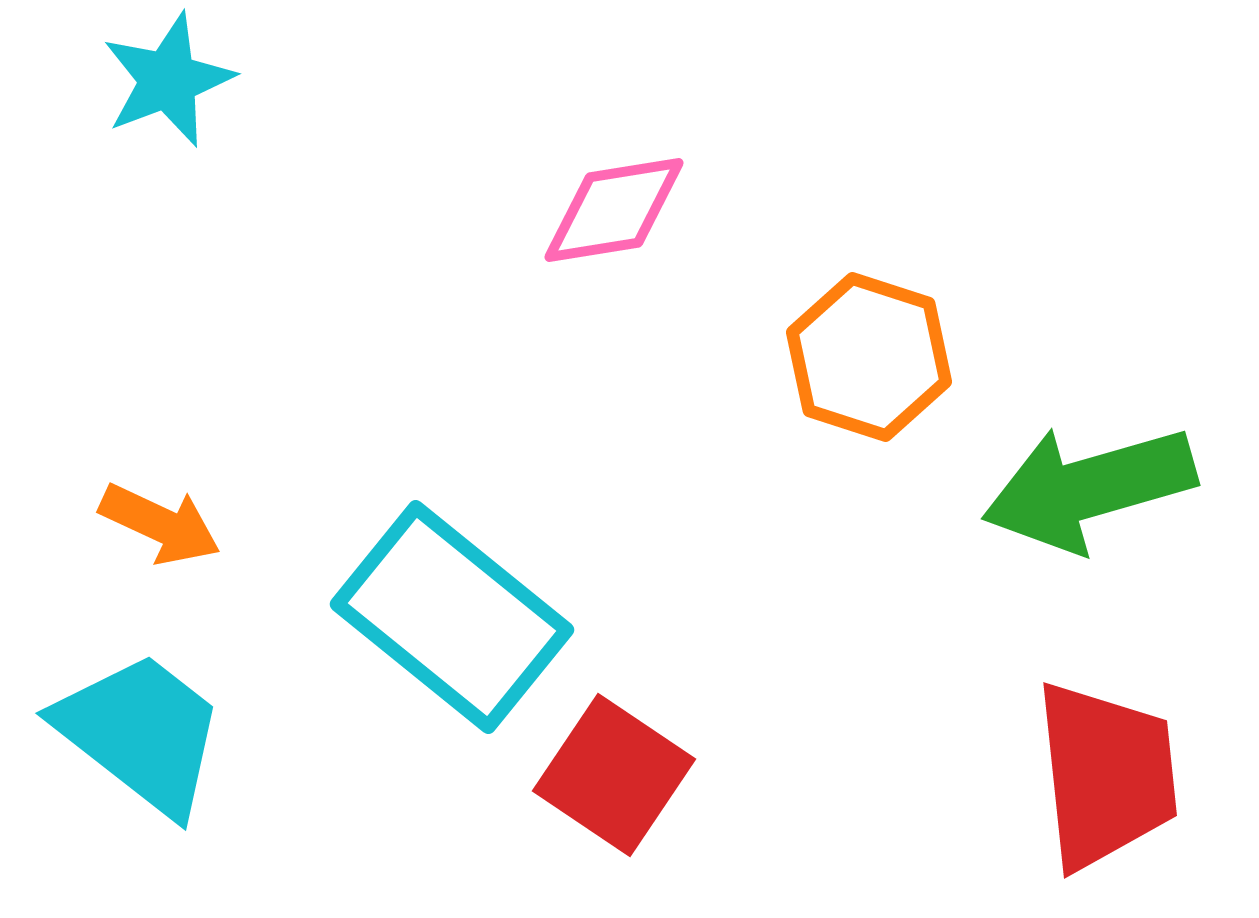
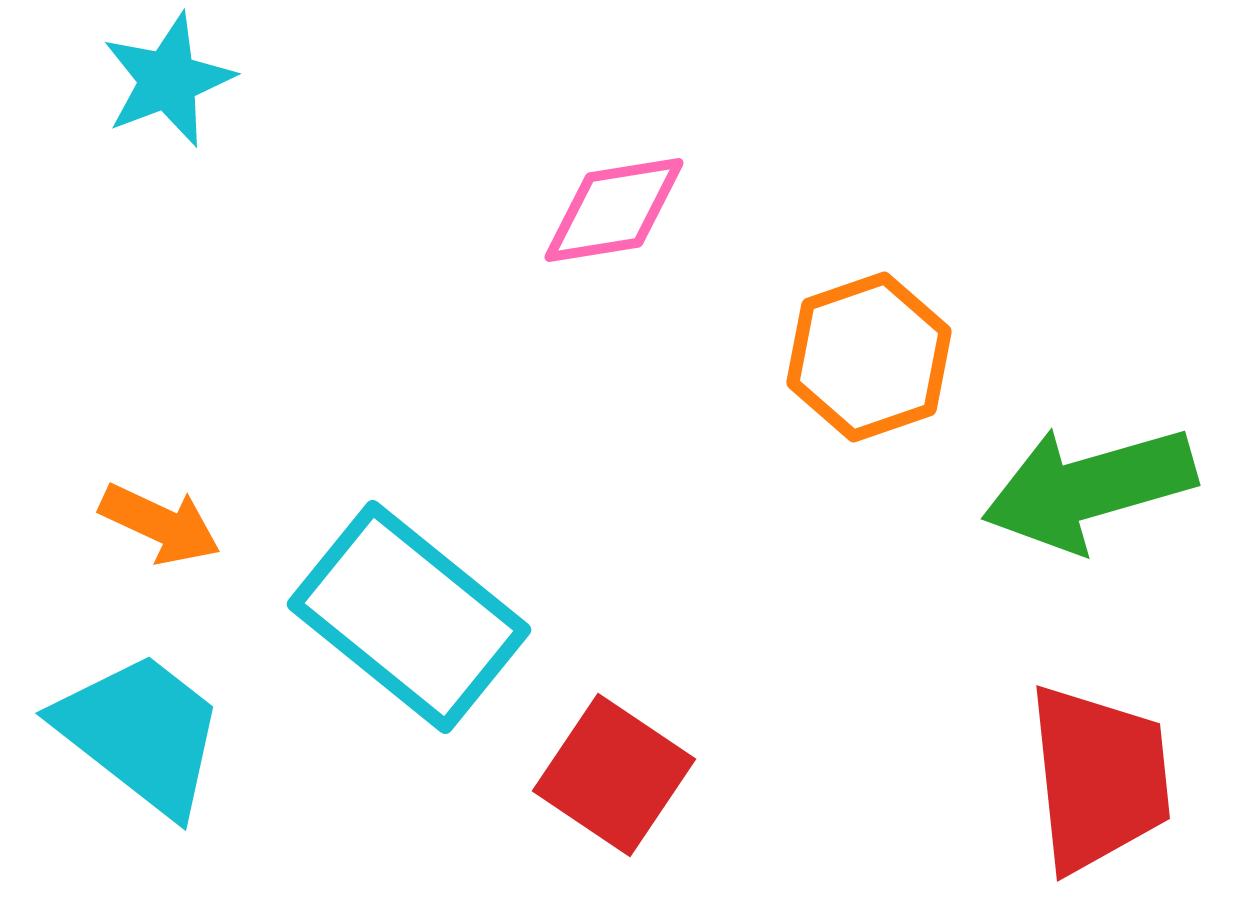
orange hexagon: rotated 23 degrees clockwise
cyan rectangle: moved 43 px left
red trapezoid: moved 7 px left, 3 px down
